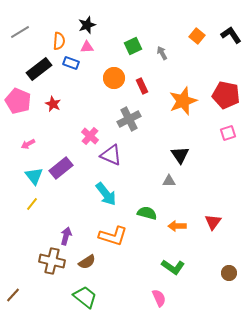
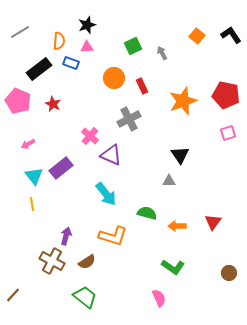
yellow line: rotated 48 degrees counterclockwise
brown cross: rotated 15 degrees clockwise
